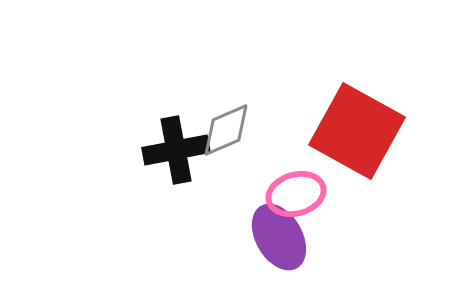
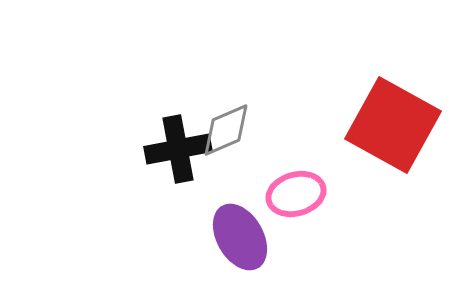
red square: moved 36 px right, 6 px up
black cross: moved 2 px right, 1 px up
purple ellipse: moved 39 px left
